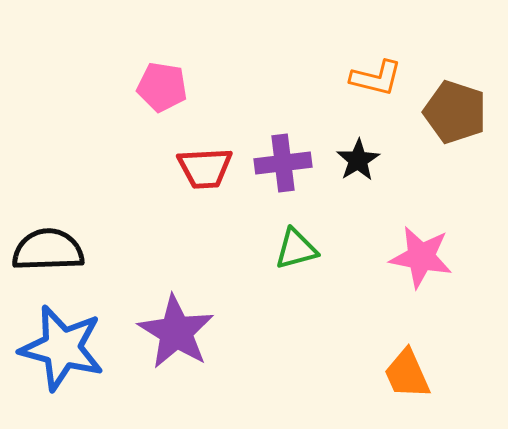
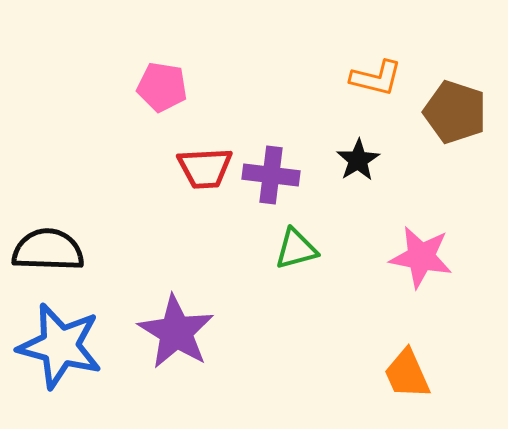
purple cross: moved 12 px left, 12 px down; rotated 14 degrees clockwise
black semicircle: rotated 4 degrees clockwise
blue star: moved 2 px left, 2 px up
